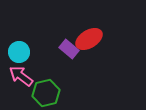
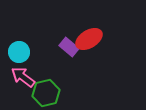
purple rectangle: moved 2 px up
pink arrow: moved 2 px right, 1 px down
